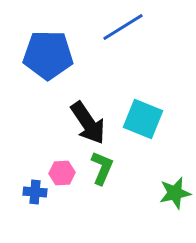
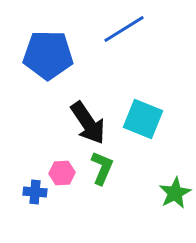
blue line: moved 1 px right, 2 px down
green star: rotated 16 degrees counterclockwise
